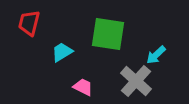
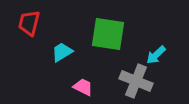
gray cross: rotated 20 degrees counterclockwise
